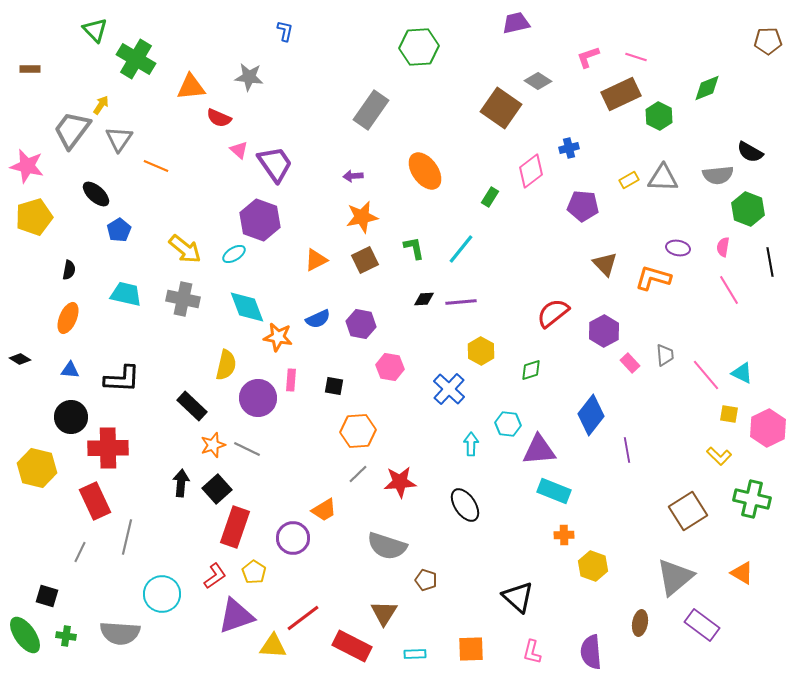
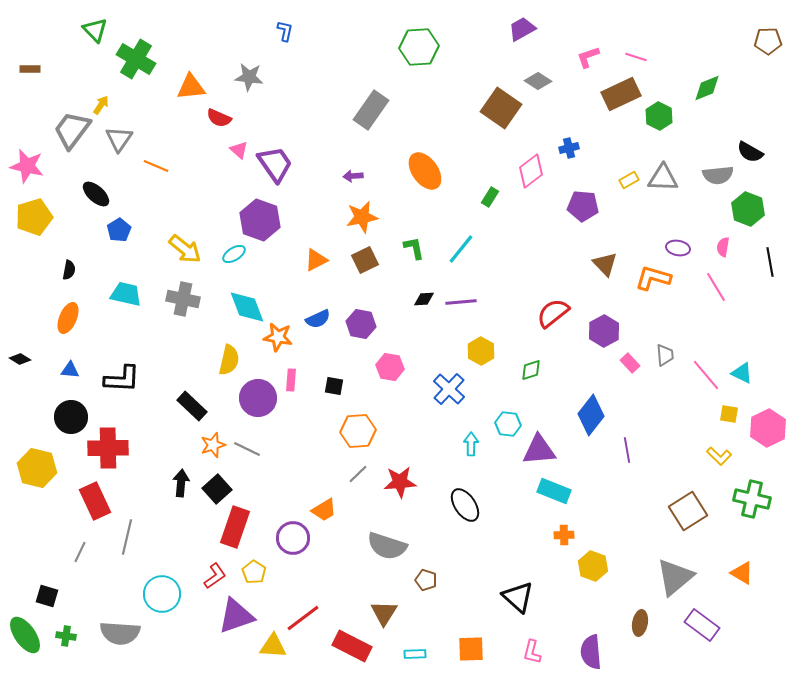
purple trapezoid at (516, 23): moved 6 px right, 6 px down; rotated 16 degrees counterclockwise
pink line at (729, 290): moved 13 px left, 3 px up
yellow semicircle at (226, 365): moved 3 px right, 5 px up
